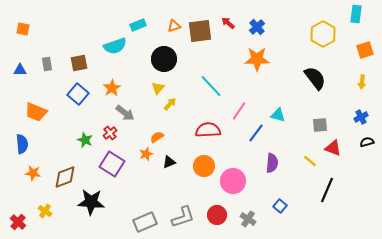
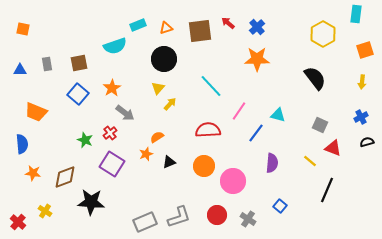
orange triangle at (174, 26): moved 8 px left, 2 px down
gray square at (320, 125): rotated 28 degrees clockwise
gray L-shape at (183, 217): moved 4 px left
